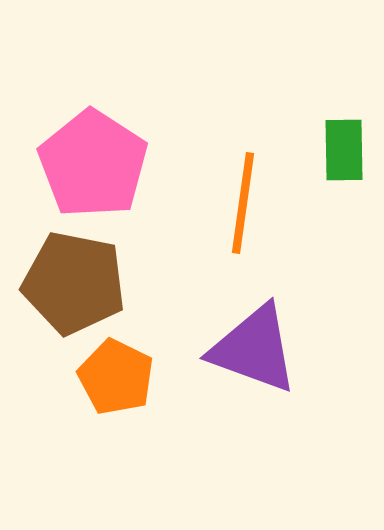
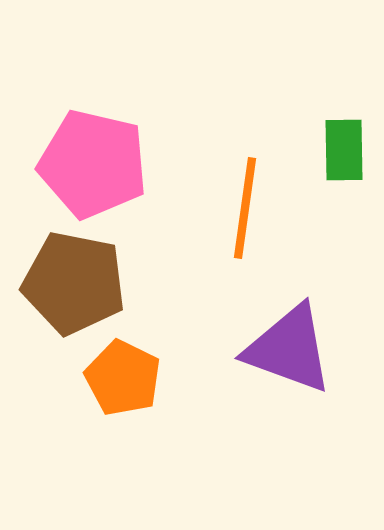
pink pentagon: rotated 20 degrees counterclockwise
orange line: moved 2 px right, 5 px down
purple triangle: moved 35 px right
orange pentagon: moved 7 px right, 1 px down
